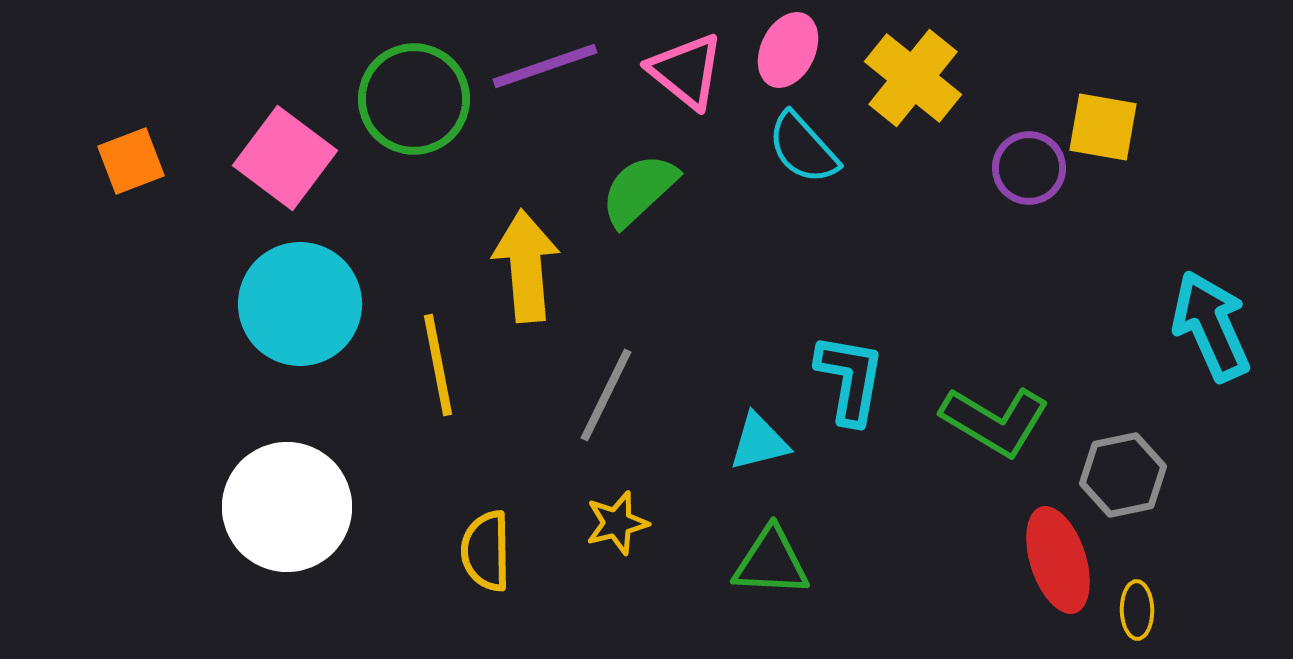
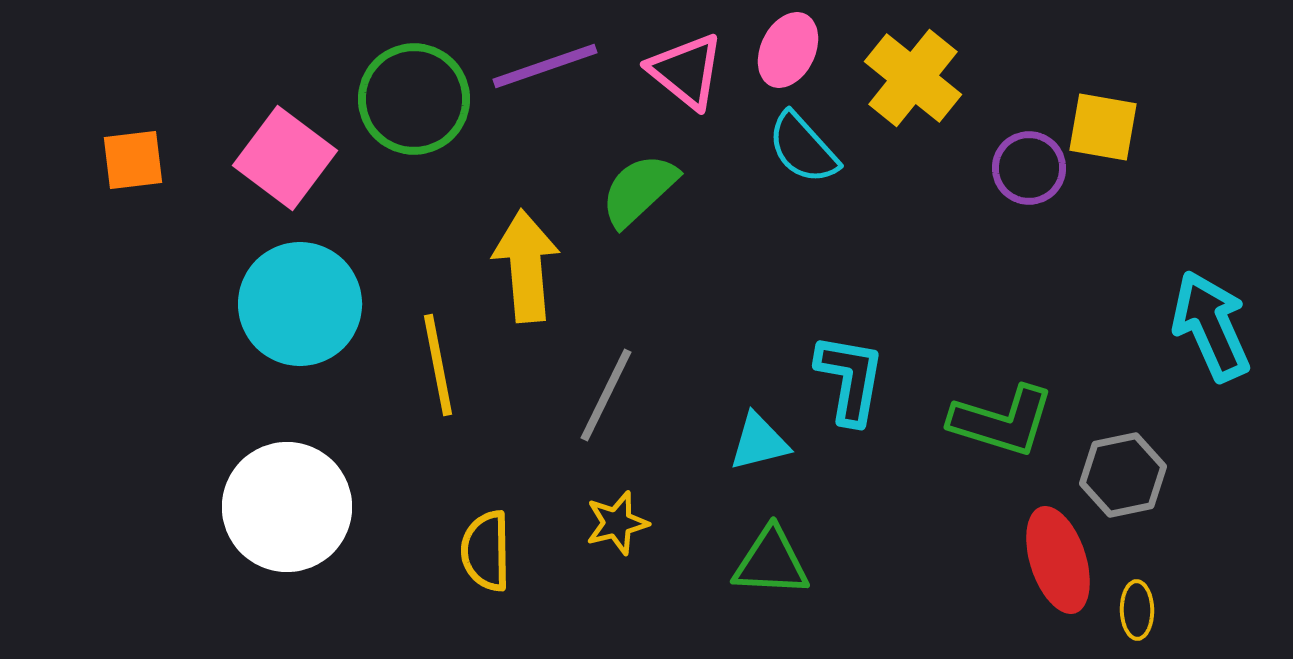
orange square: moved 2 px right, 1 px up; rotated 14 degrees clockwise
green L-shape: moved 7 px right; rotated 14 degrees counterclockwise
